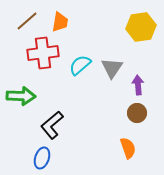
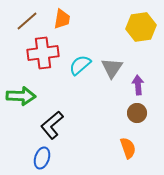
orange trapezoid: moved 2 px right, 3 px up
